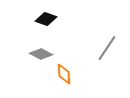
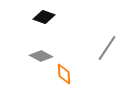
black diamond: moved 2 px left, 2 px up
gray diamond: moved 2 px down
